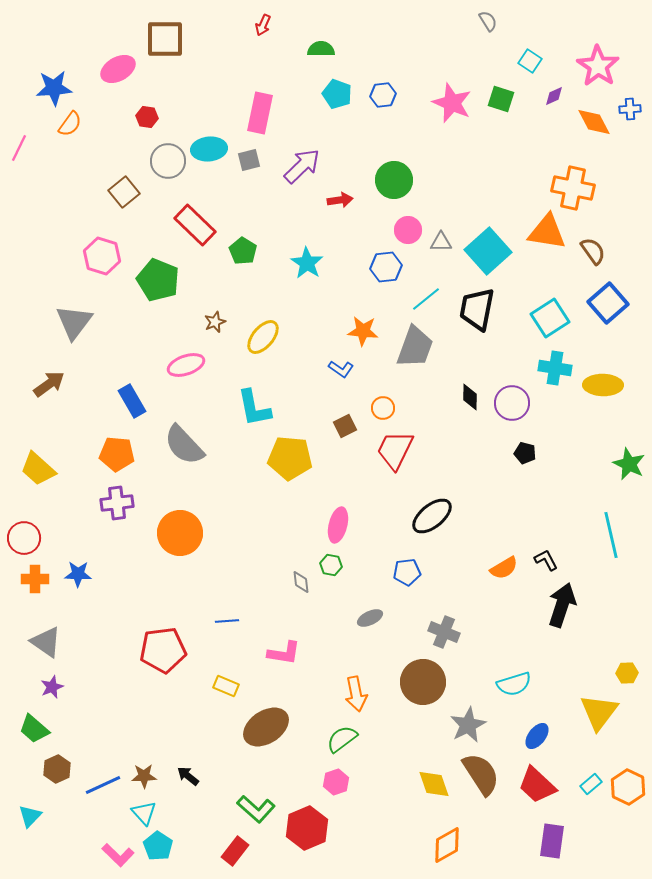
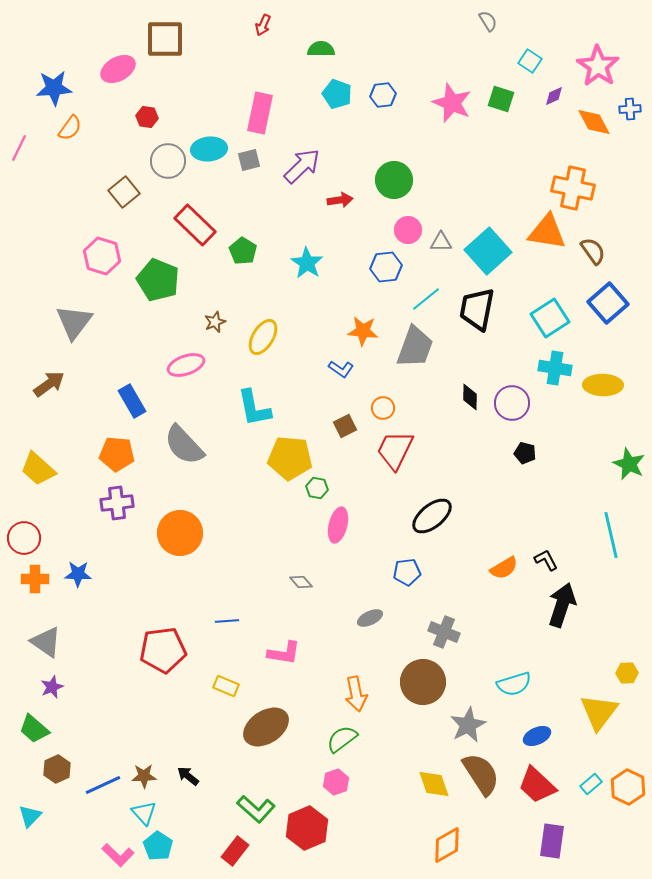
orange semicircle at (70, 124): moved 4 px down
yellow ellipse at (263, 337): rotated 9 degrees counterclockwise
green hexagon at (331, 565): moved 14 px left, 77 px up
gray diamond at (301, 582): rotated 35 degrees counterclockwise
blue ellipse at (537, 736): rotated 28 degrees clockwise
